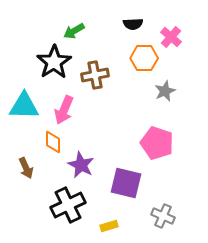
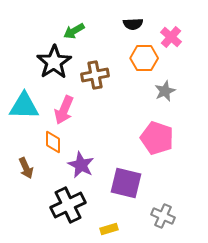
pink pentagon: moved 5 px up
yellow rectangle: moved 3 px down
